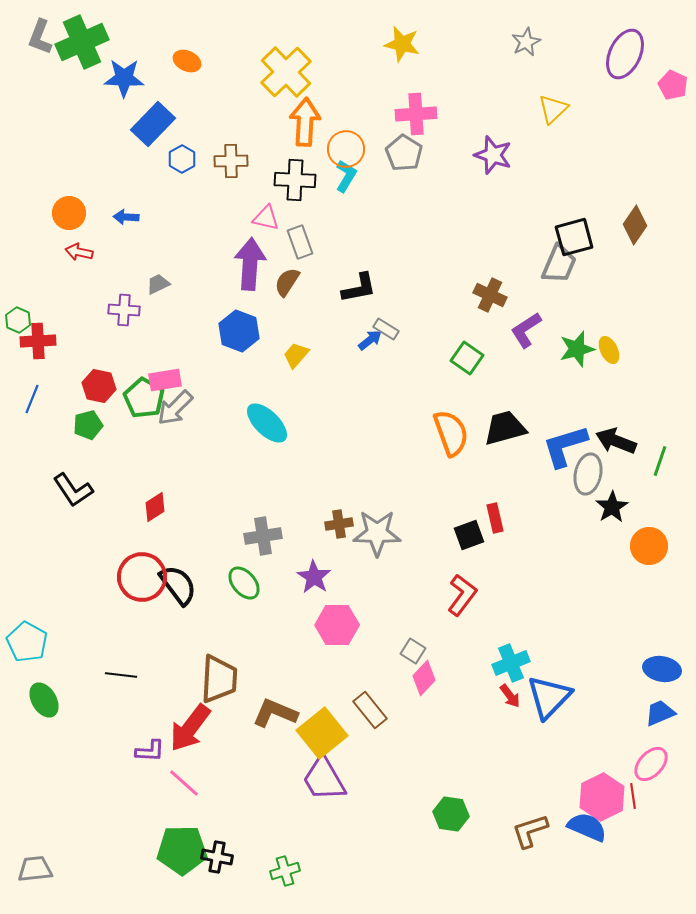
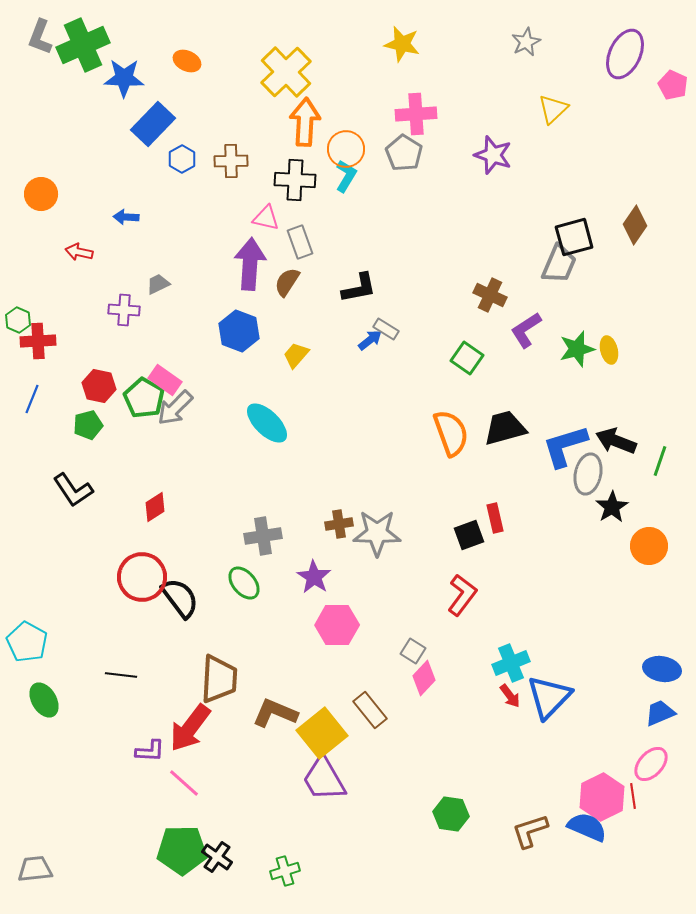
green cross at (82, 42): moved 1 px right, 3 px down
orange circle at (69, 213): moved 28 px left, 19 px up
yellow ellipse at (609, 350): rotated 12 degrees clockwise
pink rectangle at (165, 380): rotated 44 degrees clockwise
black semicircle at (178, 585): moved 2 px right, 13 px down
black cross at (217, 857): rotated 24 degrees clockwise
